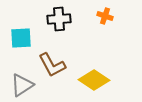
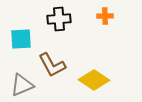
orange cross: rotated 21 degrees counterclockwise
cyan square: moved 1 px down
gray triangle: rotated 10 degrees clockwise
